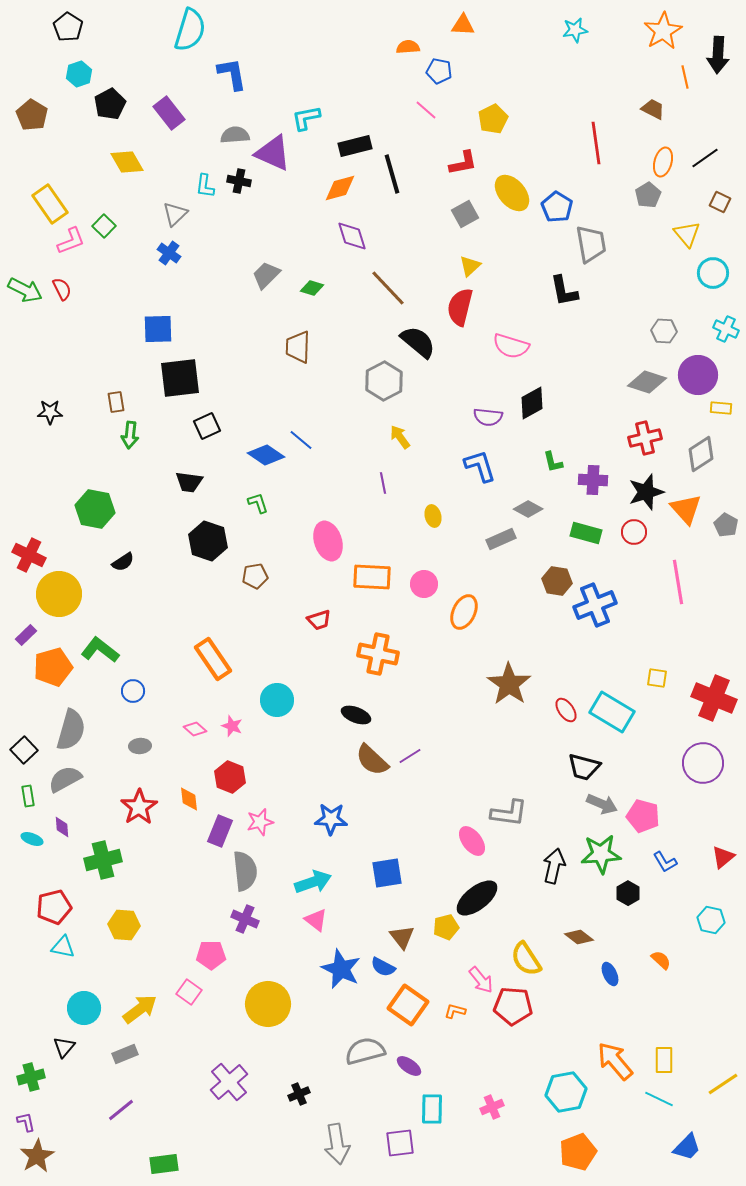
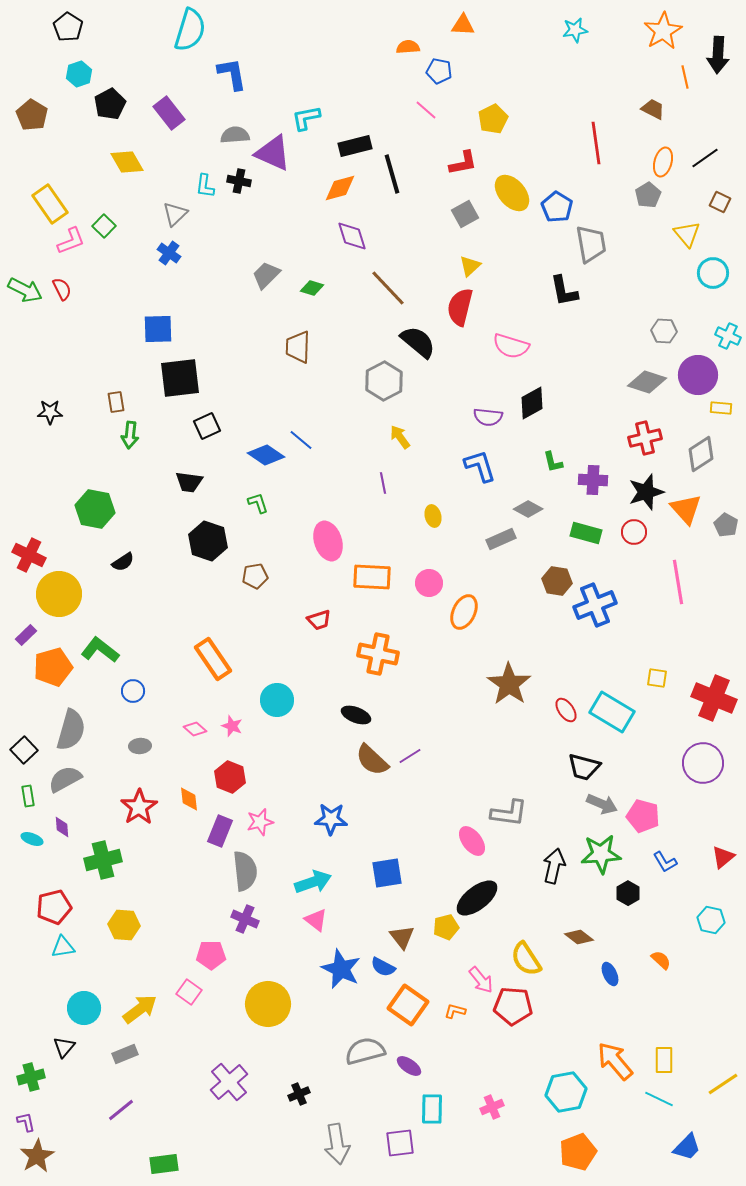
cyan cross at (726, 329): moved 2 px right, 7 px down
pink circle at (424, 584): moved 5 px right, 1 px up
cyan triangle at (63, 947): rotated 20 degrees counterclockwise
